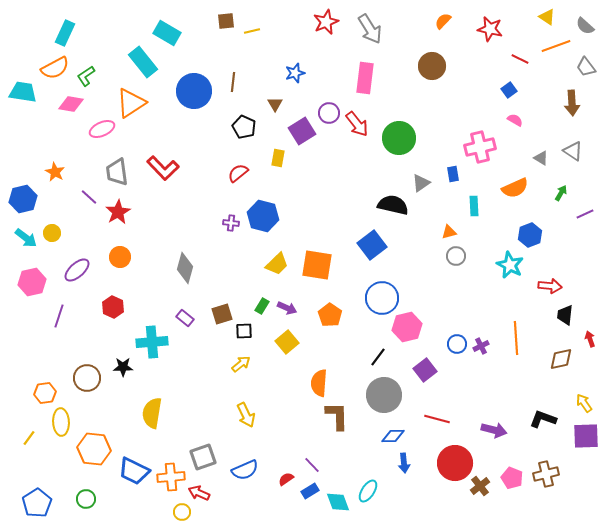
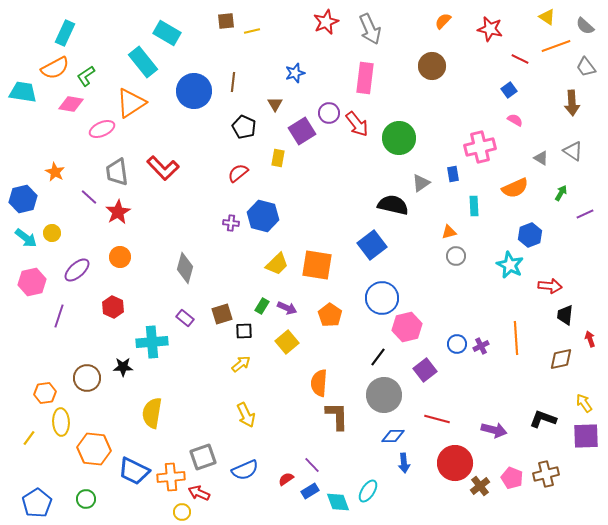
gray arrow at (370, 29): rotated 8 degrees clockwise
